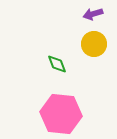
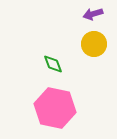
green diamond: moved 4 px left
pink hexagon: moved 6 px left, 6 px up; rotated 6 degrees clockwise
